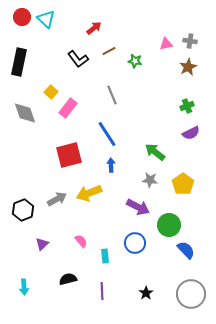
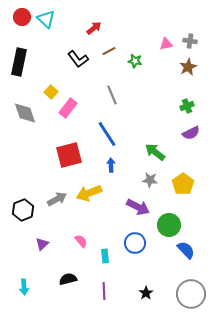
purple line: moved 2 px right
